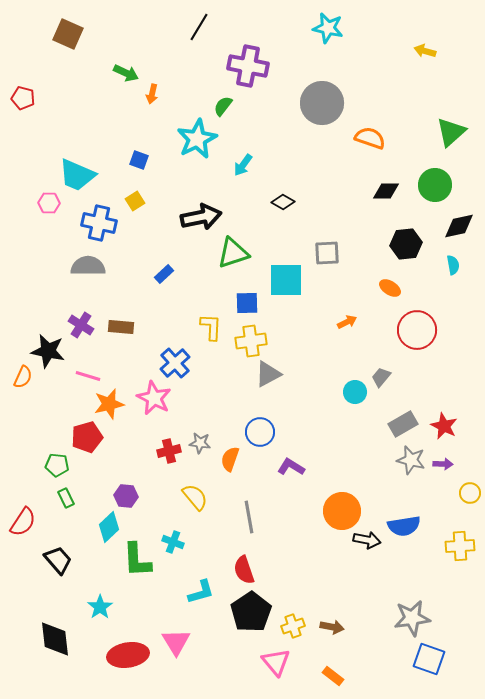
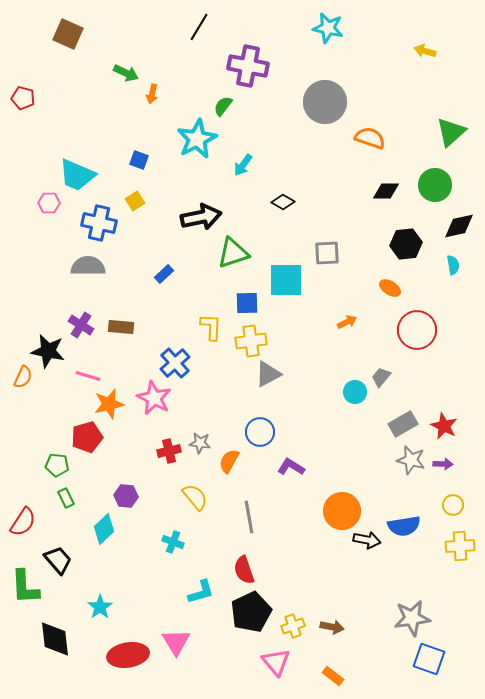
gray circle at (322, 103): moved 3 px right, 1 px up
orange semicircle at (230, 459): moved 1 px left, 2 px down; rotated 10 degrees clockwise
yellow circle at (470, 493): moved 17 px left, 12 px down
cyan diamond at (109, 527): moved 5 px left, 2 px down
green L-shape at (137, 560): moved 112 px left, 27 px down
black pentagon at (251, 612): rotated 9 degrees clockwise
